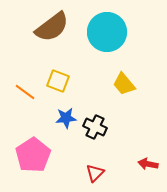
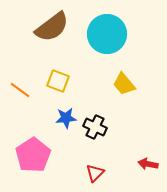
cyan circle: moved 2 px down
orange line: moved 5 px left, 2 px up
